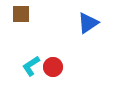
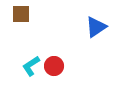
blue triangle: moved 8 px right, 4 px down
red circle: moved 1 px right, 1 px up
